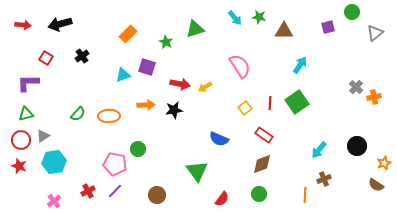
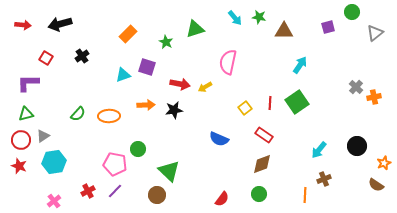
pink semicircle at (240, 66): moved 12 px left, 4 px up; rotated 135 degrees counterclockwise
green triangle at (197, 171): moved 28 px left; rotated 10 degrees counterclockwise
